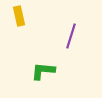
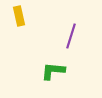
green L-shape: moved 10 px right
